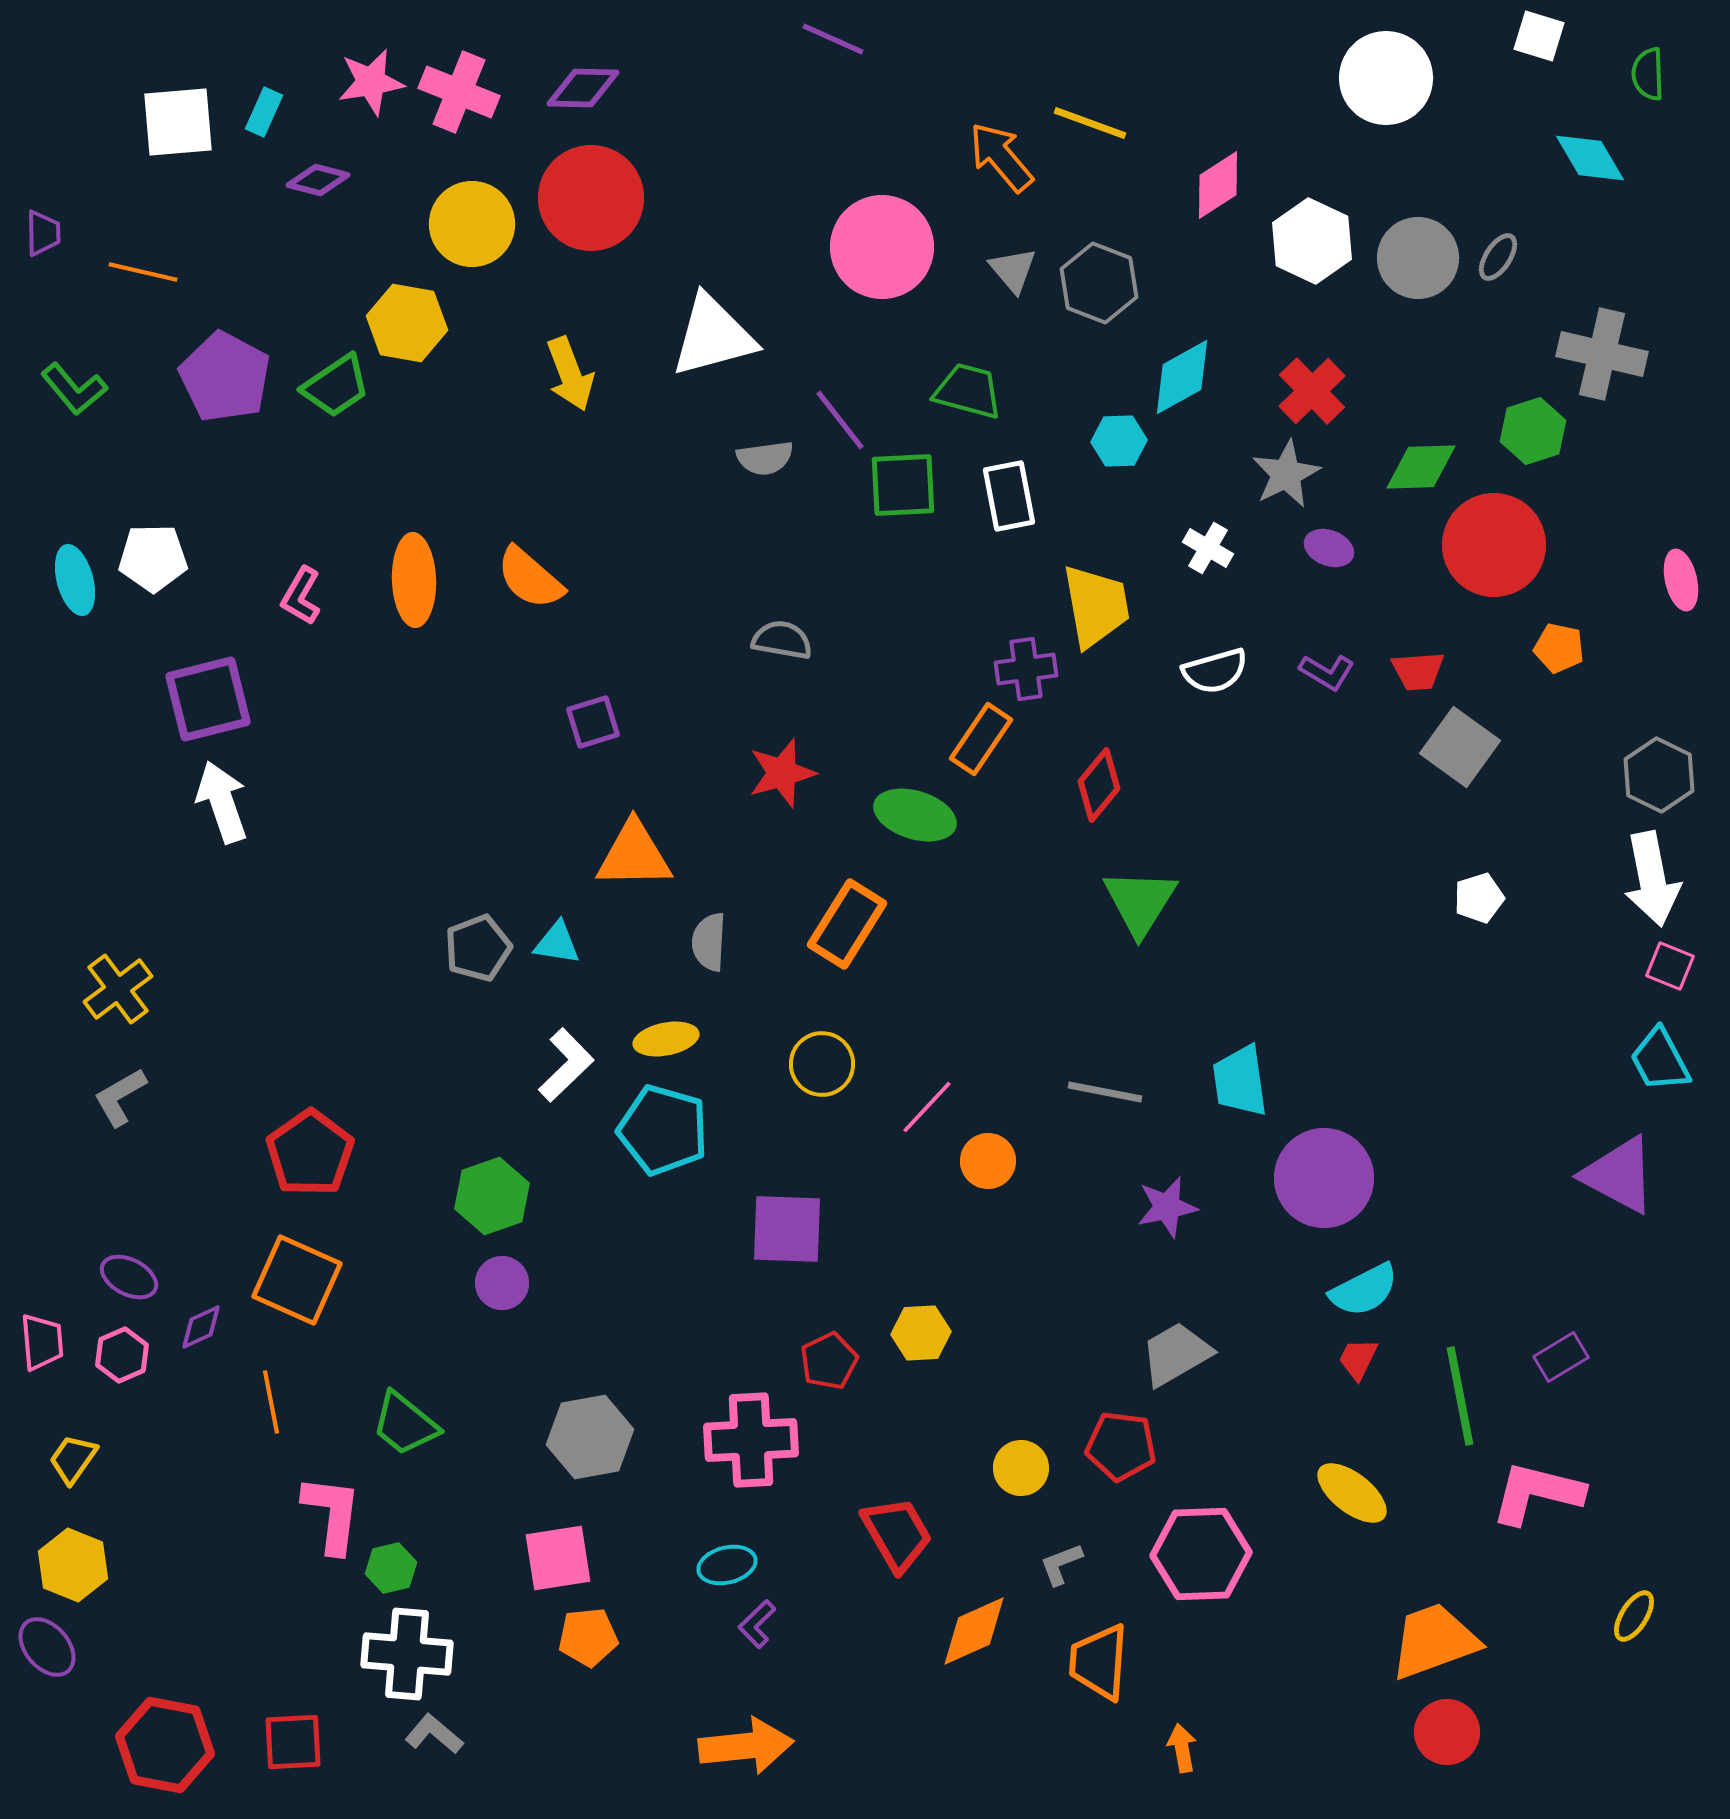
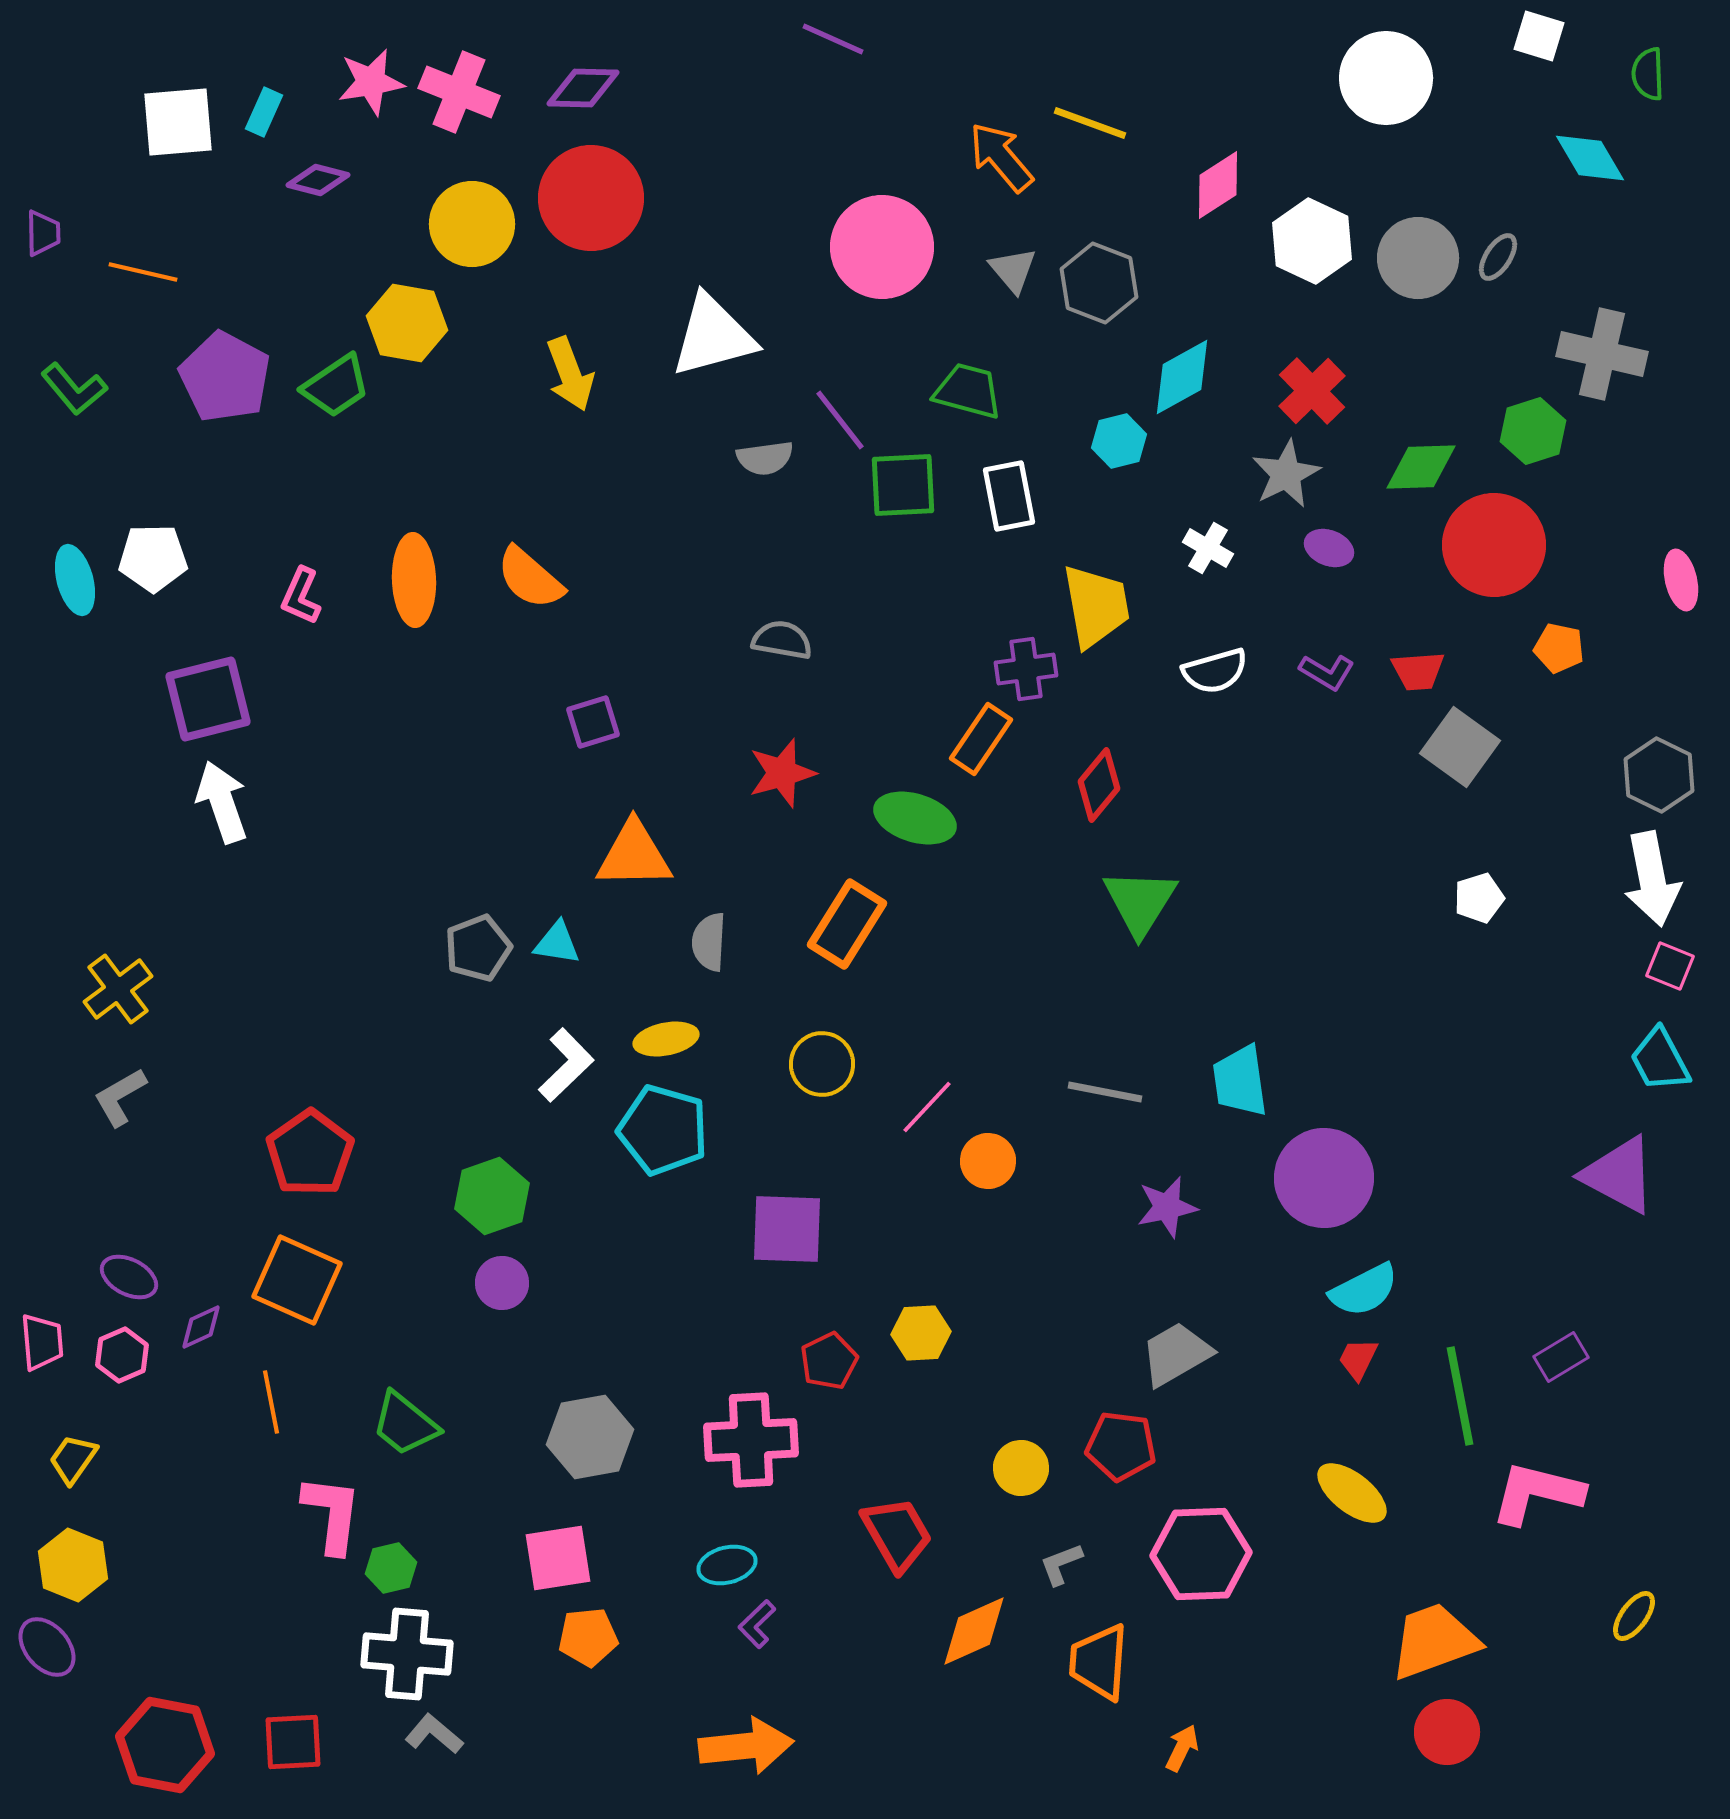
cyan hexagon at (1119, 441): rotated 12 degrees counterclockwise
pink L-shape at (301, 596): rotated 6 degrees counterclockwise
green ellipse at (915, 815): moved 3 px down
yellow ellipse at (1634, 1616): rotated 4 degrees clockwise
orange arrow at (1182, 1748): rotated 36 degrees clockwise
